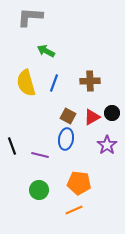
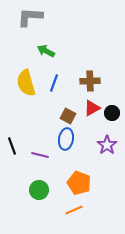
red triangle: moved 9 px up
orange pentagon: rotated 15 degrees clockwise
